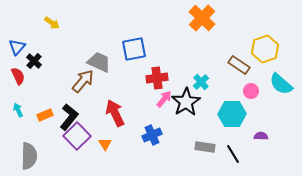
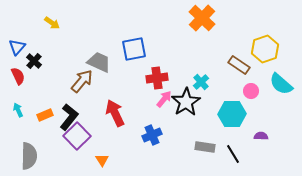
brown arrow: moved 1 px left
orange triangle: moved 3 px left, 16 px down
